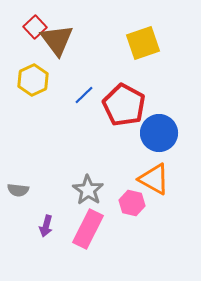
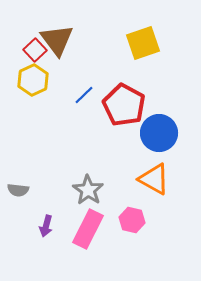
red square: moved 23 px down
pink hexagon: moved 17 px down
